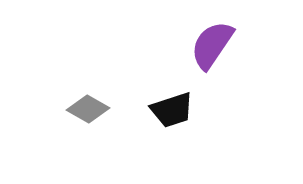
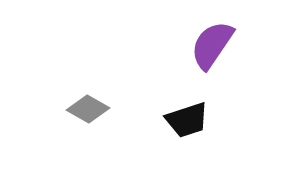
black trapezoid: moved 15 px right, 10 px down
